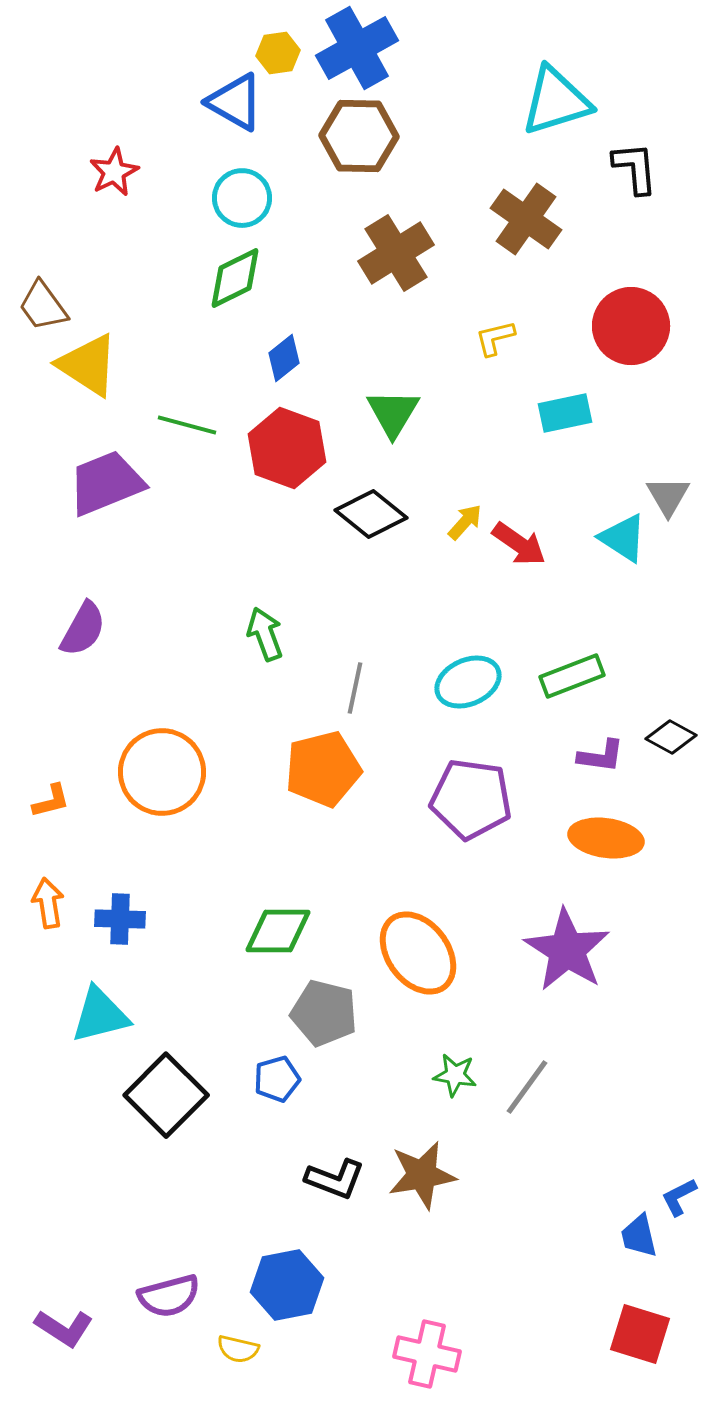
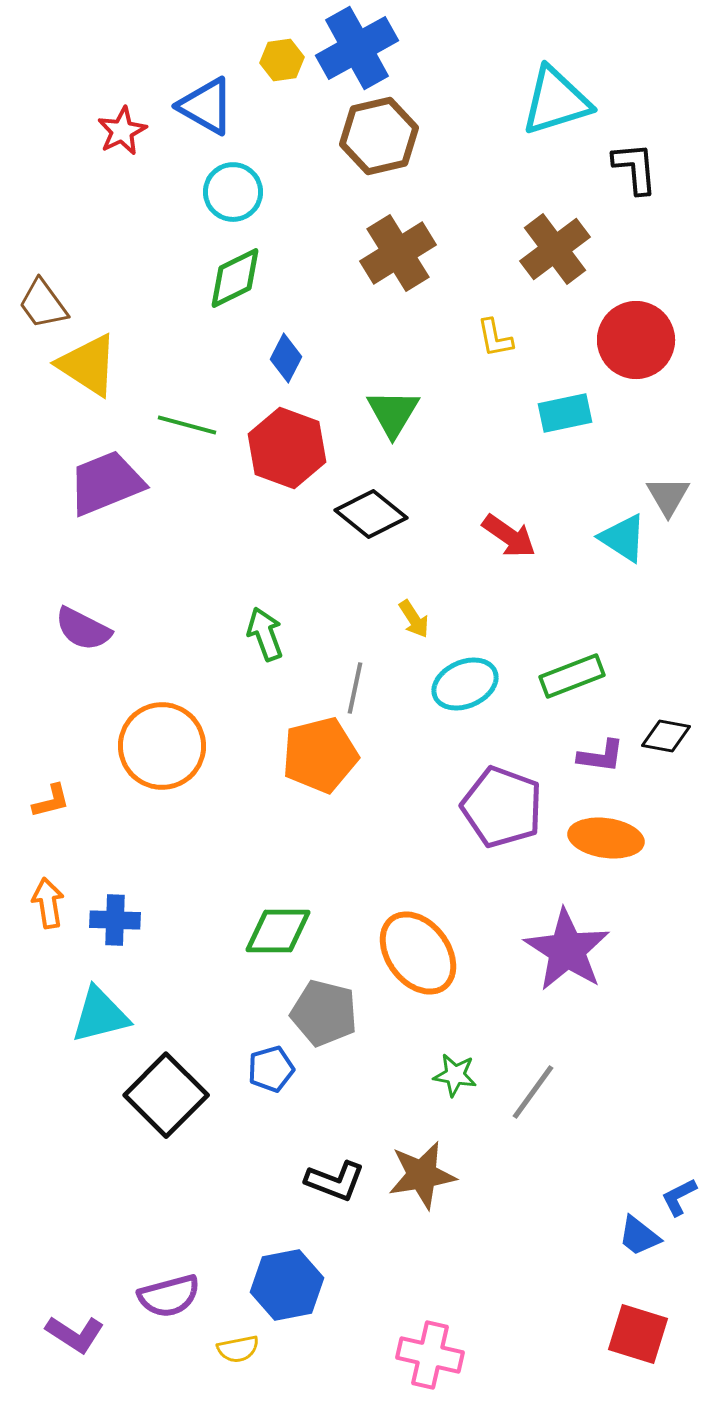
yellow hexagon at (278, 53): moved 4 px right, 7 px down
blue triangle at (235, 102): moved 29 px left, 4 px down
brown hexagon at (359, 136): moved 20 px right; rotated 14 degrees counterclockwise
red star at (114, 172): moved 8 px right, 41 px up
cyan circle at (242, 198): moved 9 px left, 6 px up
brown cross at (526, 219): moved 29 px right, 30 px down; rotated 18 degrees clockwise
brown cross at (396, 253): moved 2 px right
brown trapezoid at (43, 306): moved 2 px up
red circle at (631, 326): moved 5 px right, 14 px down
yellow L-shape at (495, 338): rotated 87 degrees counterclockwise
blue diamond at (284, 358): moved 2 px right; rotated 24 degrees counterclockwise
yellow arrow at (465, 522): moved 51 px left, 97 px down; rotated 105 degrees clockwise
red arrow at (519, 544): moved 10 px left, 8 px up
purple semicircle at (83, 629): rotated 88 degrees clockwise
cyan ellipse at (468, 682): moved 3 px left, 2 px down
black diamond at (671, 737): moved 5 px left, 1 px up; rotated 18 degrees counterclockwise
orange pentagon at (323, 769): moved 3 px left, 14 px up
orange circle at (162, 772): moved 26 px up
purple pentagon at (471, 799): moved 31 px right, 8 px down; rotated 12 degrees clockwise
blue cross at (120, 919): moved 5 px left, 1 px down
blue pentagon at (277, 1079): moved 6 px left, 10 px up
gray line at (527, 1087): moved 6 px right, 5 px down
black L-shape at (335, 1179): moved 2 px down
blue trapezoid at (639, 1236): rotated 39 degrees counterclockwise
purple L-shape at (64, 1328): moved 11 px right, 6 px down
red square at (640, 1334): moved 2 px left
yellow semicircle at (238, 1349): rotated 24 degrees counterclockwise
pink cross at (427, 1354): moved 3 px right, 1 px down
